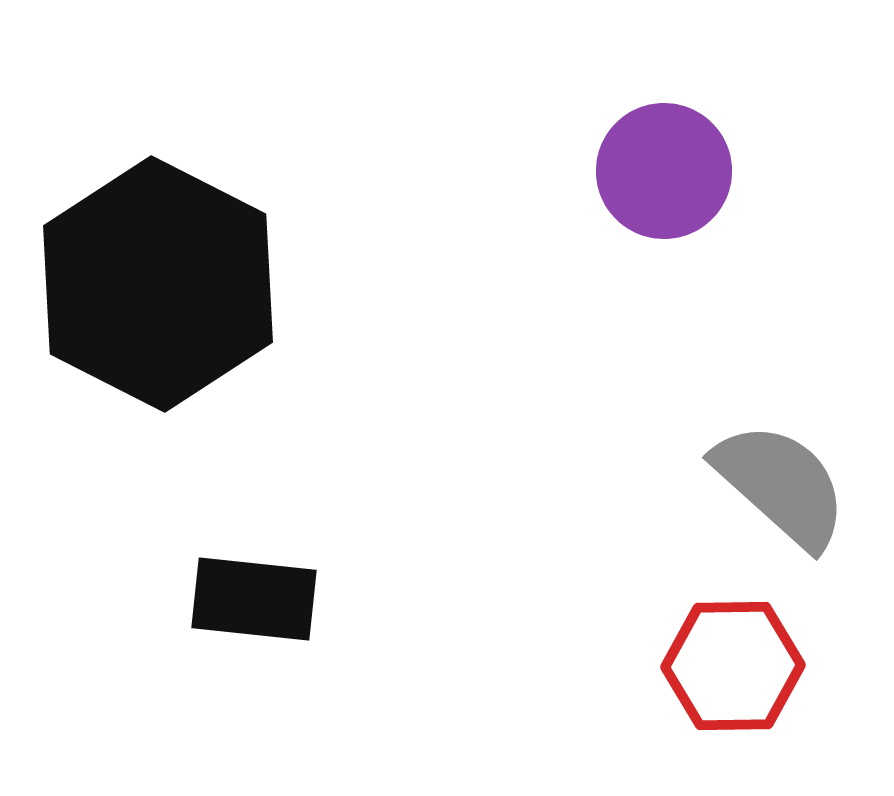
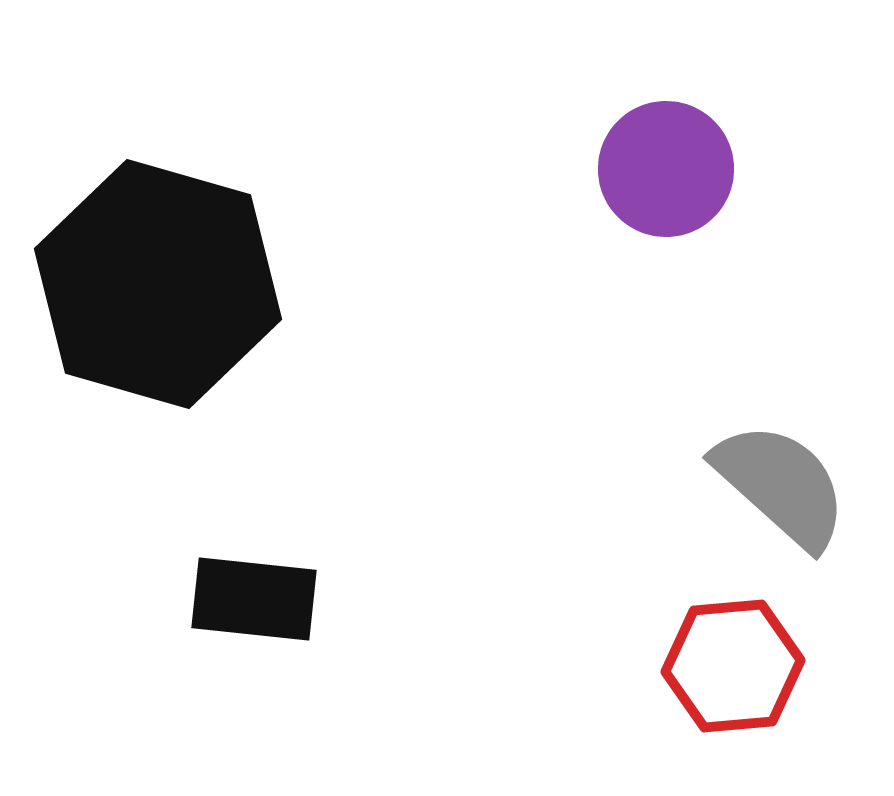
purple circle: moved 2 px right, 2 px up
black hexagon: rotated 11 degrees counterclockwise
red hexagon: rotated 4 degrees counterclockwise
